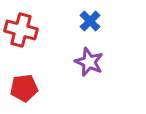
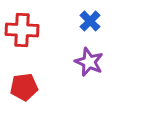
red cross: moved 1 px right; rotated 12 degrees counterclockwise
red pentagon: moved 1 px up
